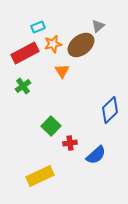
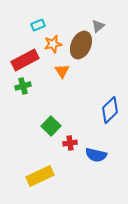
cyan rectangle: moved 2 px up
brown ellipse: rotated 28 degrees counterclockwise
red rectangle: moved 7 px down
green cross: rotated 21 degrees clockwise
blue semicircle: rotated 55 degrees clockwise
